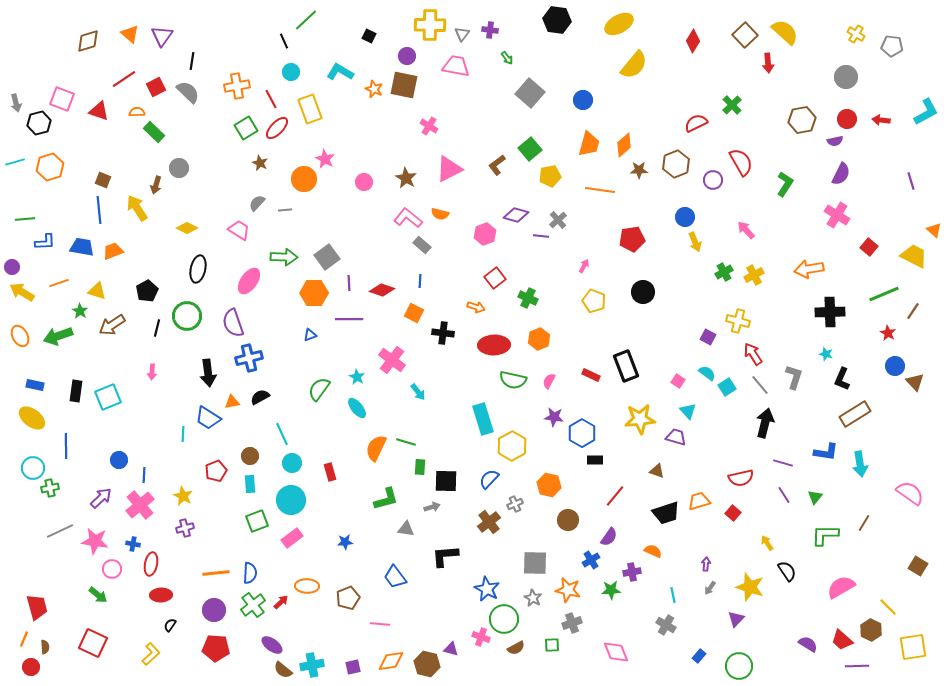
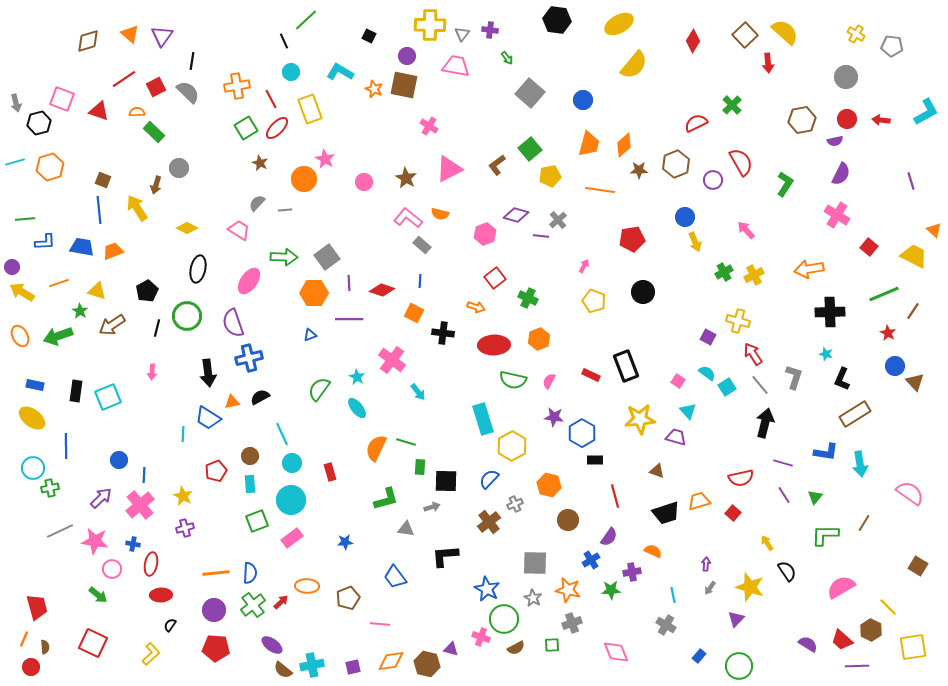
red line at (615, 496): rotated 55 degrees counterclockwise
